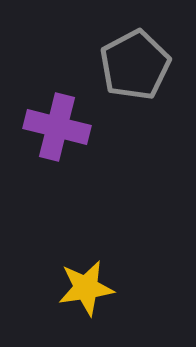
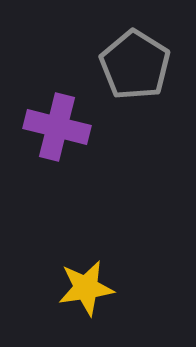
gray pentagon: rotated 12 degrees counterclockwise
